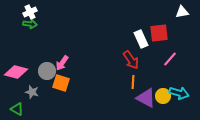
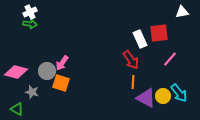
white rectangle: moved 1 px left
cyan arrow: rotated 36 degrees clockwise
